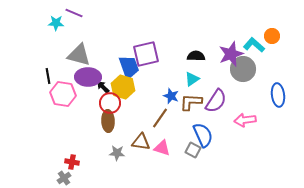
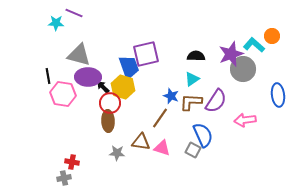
gray cross: rotated 24 degrees clockwise
